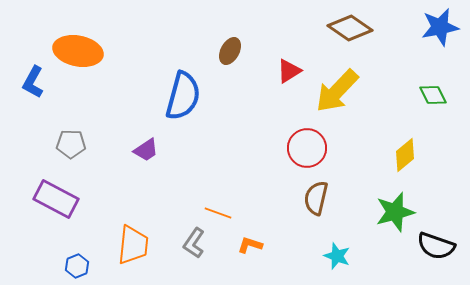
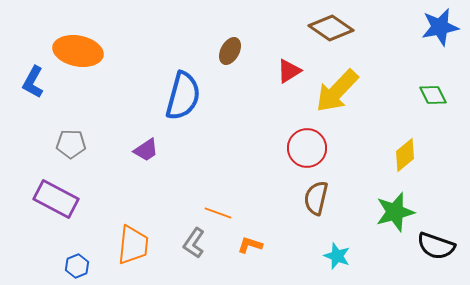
brown diamond: moved 19 px left
